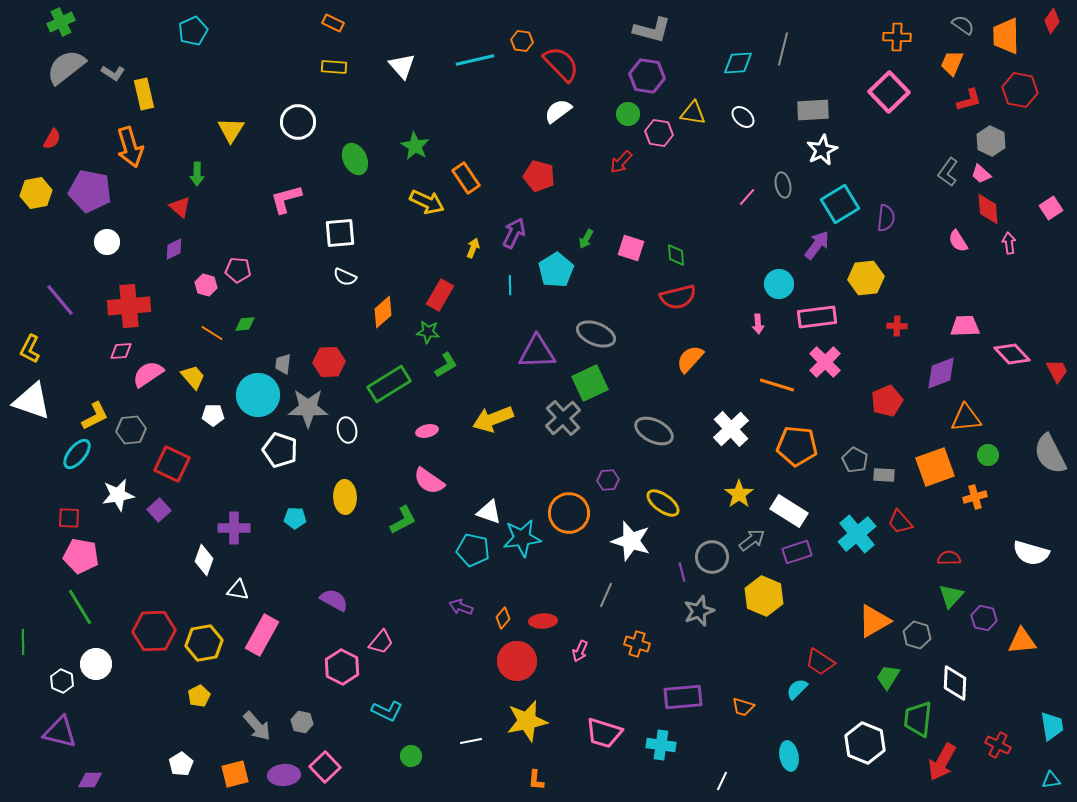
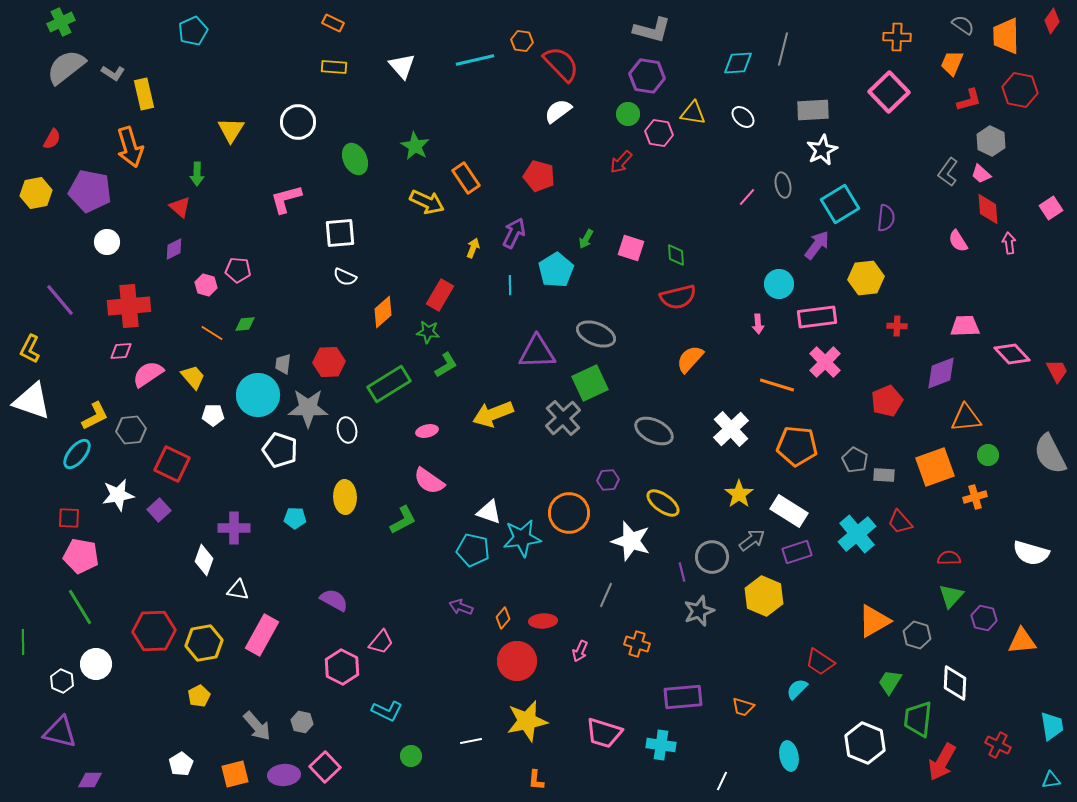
yellow arrow at (493, 419): moved 5 px up
green trapezoid at (888, 677): moved 2 px right, 5 px down
